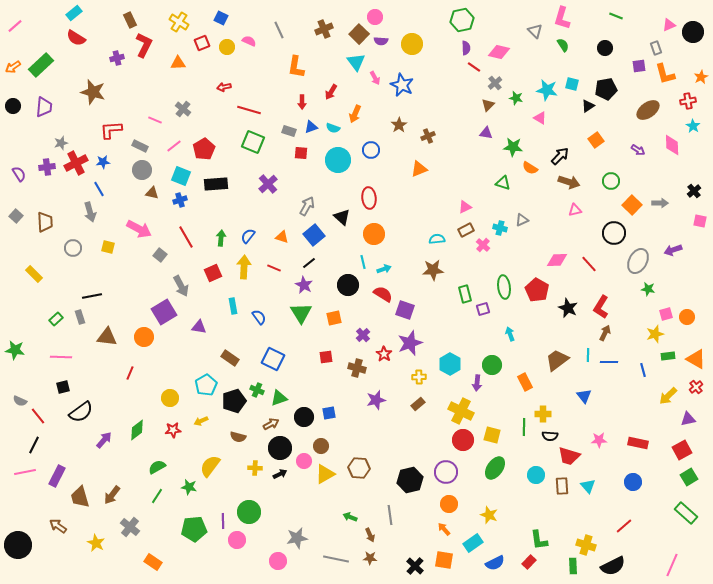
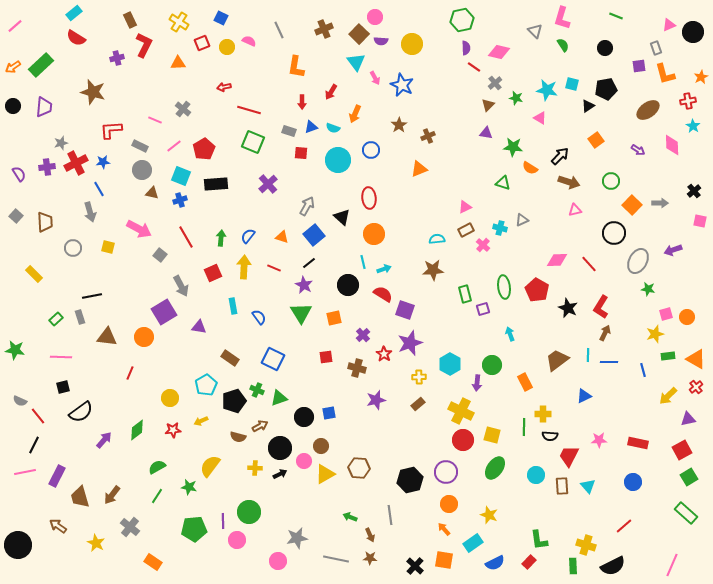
blue triangle at (584, 396): rotated 42 degrees clockwise
brown arrow at (271, 424): moved 11 px left, 2 px down
red trapezoid at (569, 456): rotated 100 degrees clockwise
